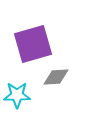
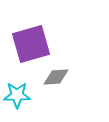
purple square: moved 2 px left
